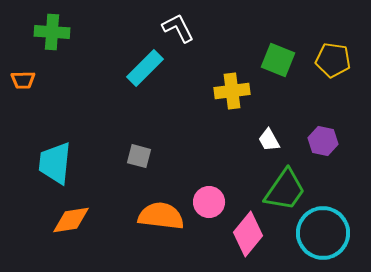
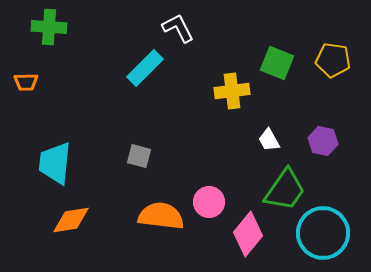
green cross: moved 3 px left, 5 px up
green square: moved 1 px left, 3 px down
orange trapezoid: moved 3 px right, 2 px down
